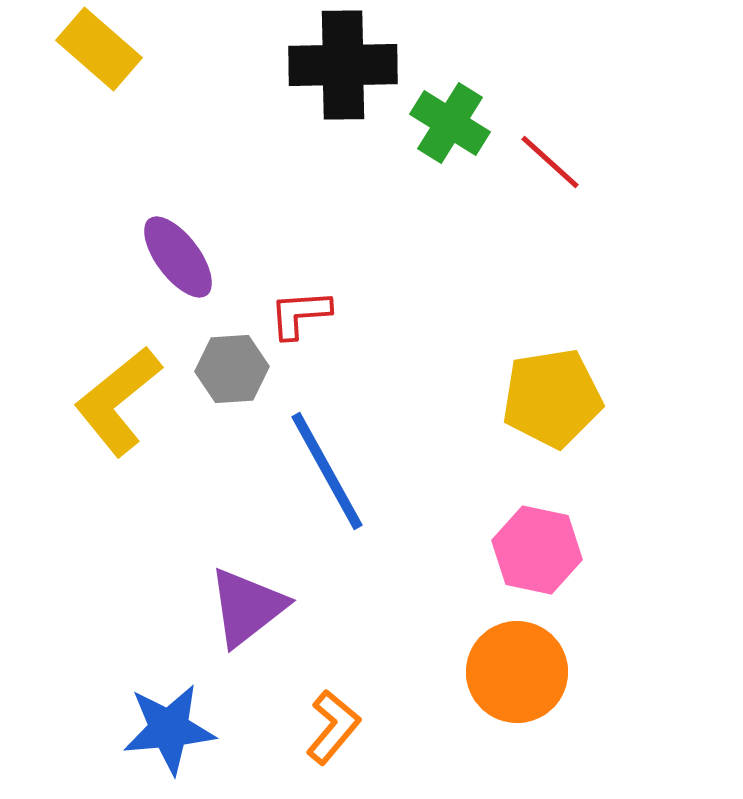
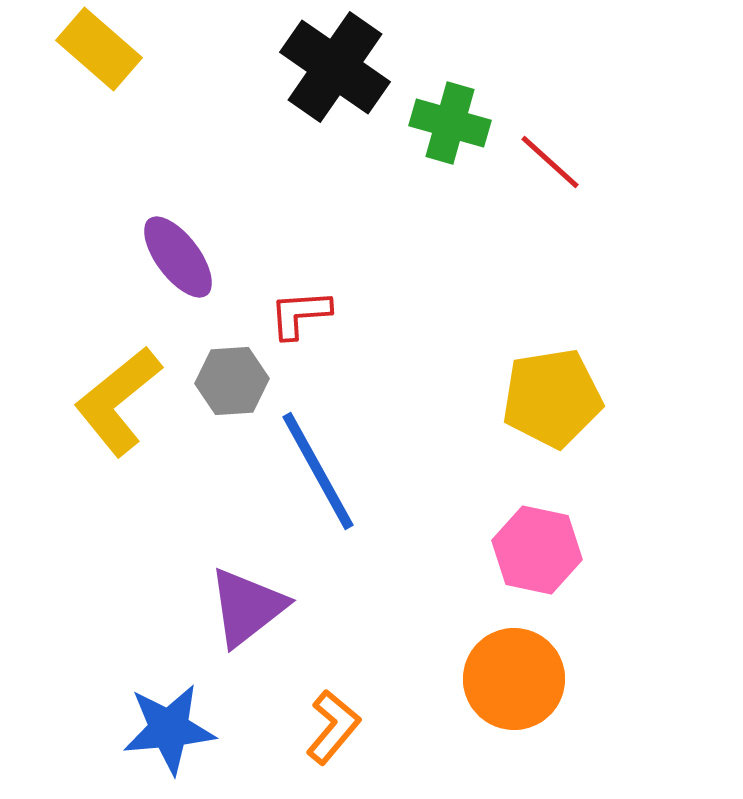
black cross: moved 8 px left, 2 px down; rotated 36 degrees clockwise
green cross: rotated 16 degrees counterclockwise
gray hexagon: moved 12 px down
blue line: moved 9 px left
orange circle: moved 3 px left, 7 px down
